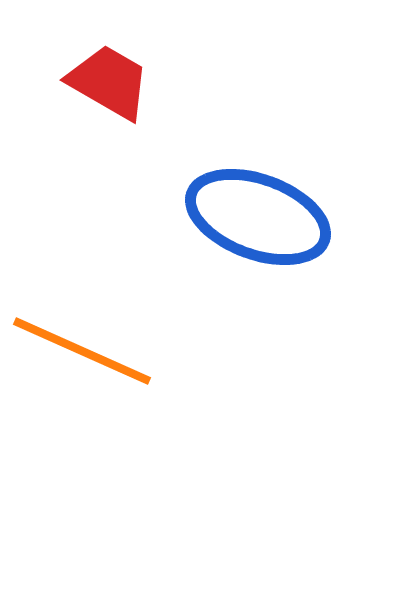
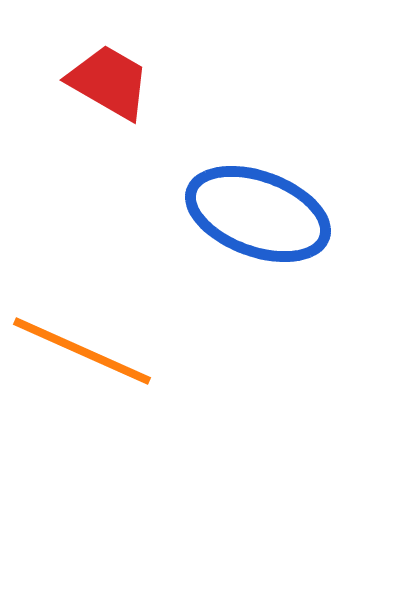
blue ellipse: moved 3 px up
